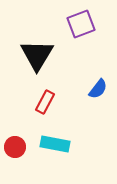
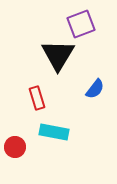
black triangle: moved 21 px right
blue semicircle: moved 3 px left
red rectangle: moved 8 px left, 4 px up; rotated 45 degrees counterclockwise
cyan rectangle: moved 1 px left, 12 px up
